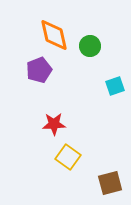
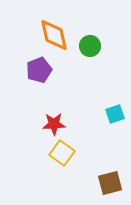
cyan square: moved 28 px down
yellow square: moved 6 px left, 4 px up
